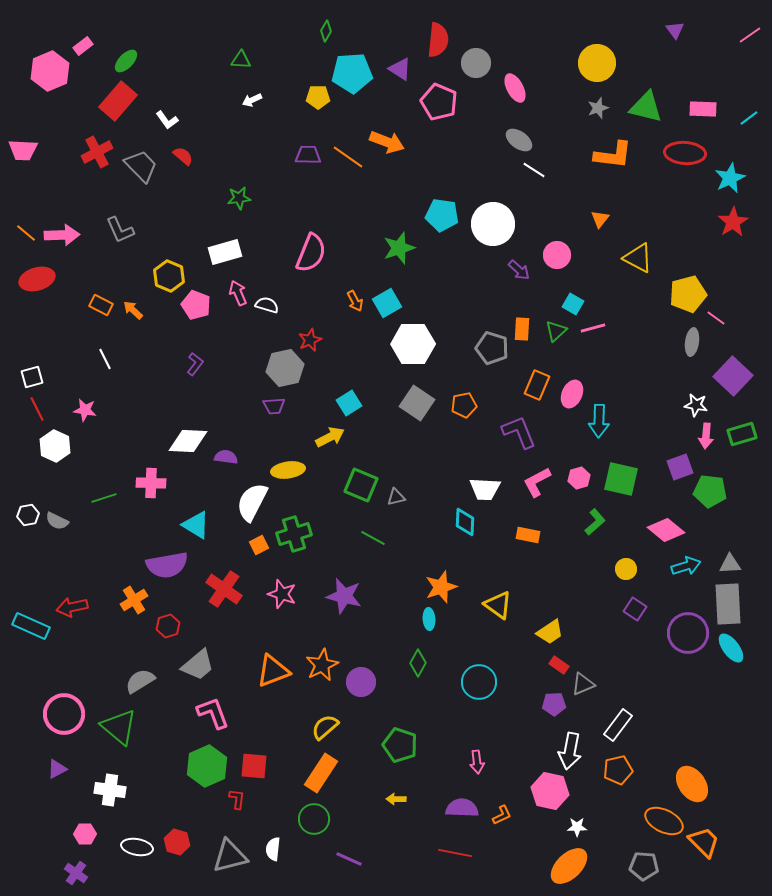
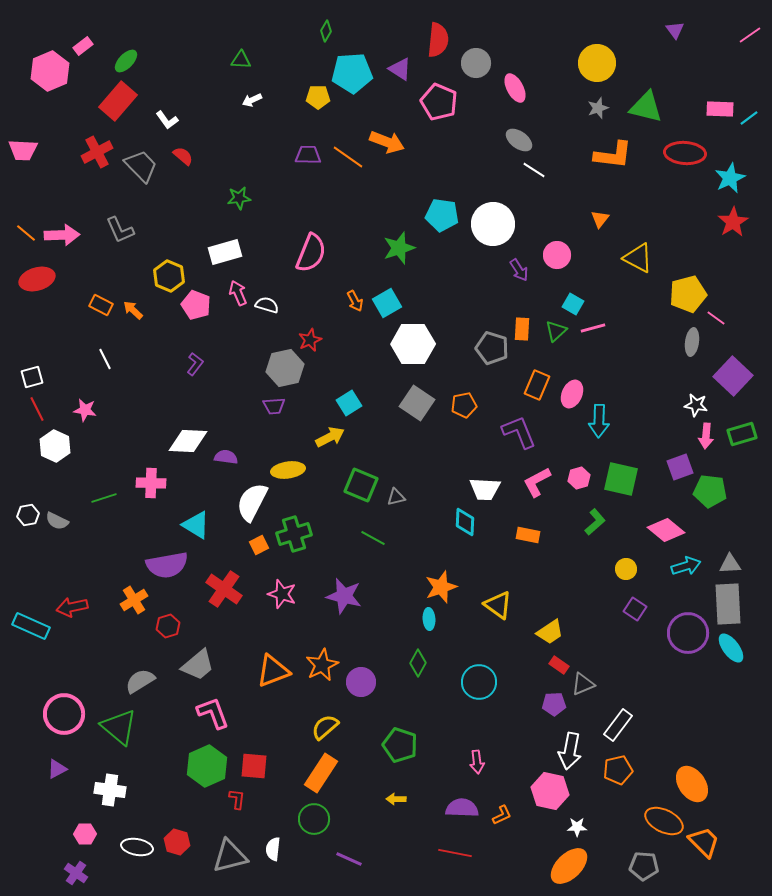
pink rectangle at (703, 109): moved 17 px right
purple arrow at (519, 270): rotated 15 degrees clockwise
